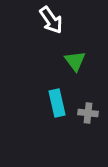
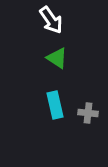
green triangle: moved 18 px left, 3 px up; rotated 20 degrees counterclockwise
cyan rectangle: moved 2 px left, 2 px down
